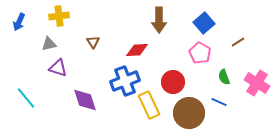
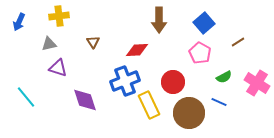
green semicircle: rotated 98 degrees counterclockwise
cyan line: moved 1 px up
